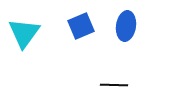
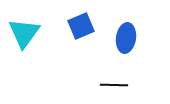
blue ellipse: moved 12 px down
